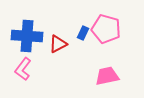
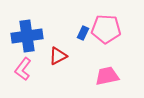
pink pentagon: rotated 12 degrees counterclockwise
blue cross: rotated 12 degrees counterclockwise
red triangle: moved 12 px down
